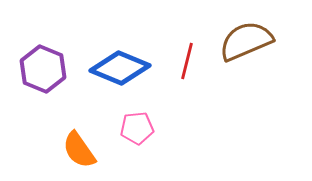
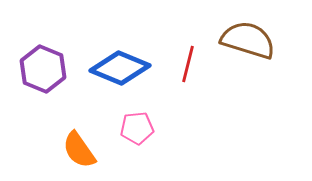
brown semicircle: moved 2 px right, 1 px up; rotated 40 degrees clockwise
red line: moved 1 px right, 3 px down
